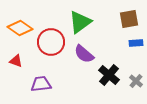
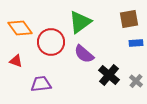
orange diamond: rotated 20 degrees clockwise
